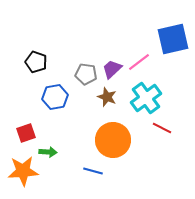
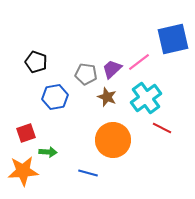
blue line: moved 5 px left, 2 px down
